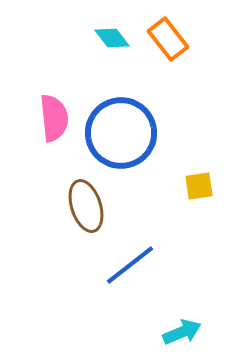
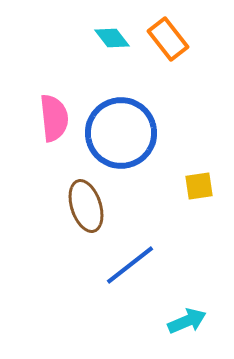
cyan arrow: moved 5 px right, 11 px up
